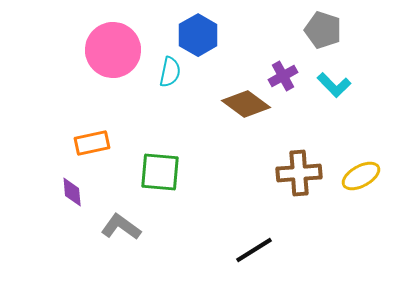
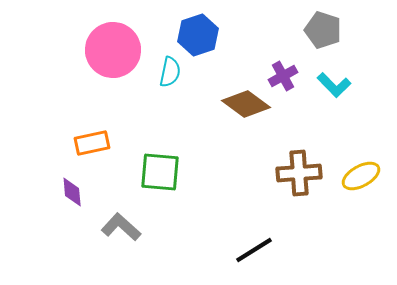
blue hexagon: rotated 12 degrees clockwise
gray L-shape: rotated 6 degrees clockwise
